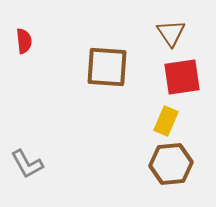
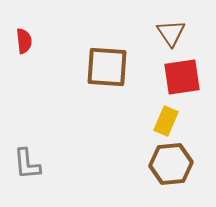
gray L-shape: rotated 24 degrees clockwise
